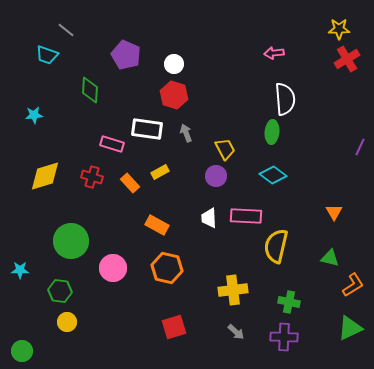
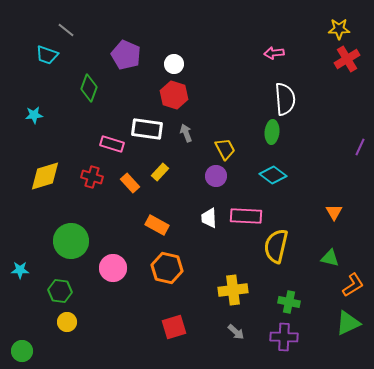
green diamond at (90, 90): moved 1 px left, 2 px up; rotated 16 degrees clockwise
yellow rectangle at (160, 172): rotated 18 degrees counterclockwise
green triangle at (350, 328): moved 2 px left, 5 px up
